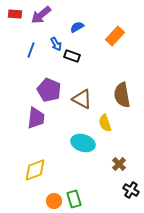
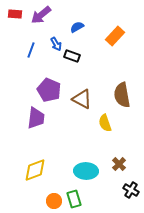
cyan ellipse: moved 3 px right, 28 px down; rotated 15 degrees counterclockwise
